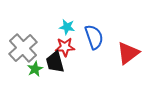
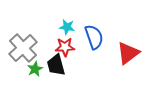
black trapezoid: moved 1 px right, 3 px down
